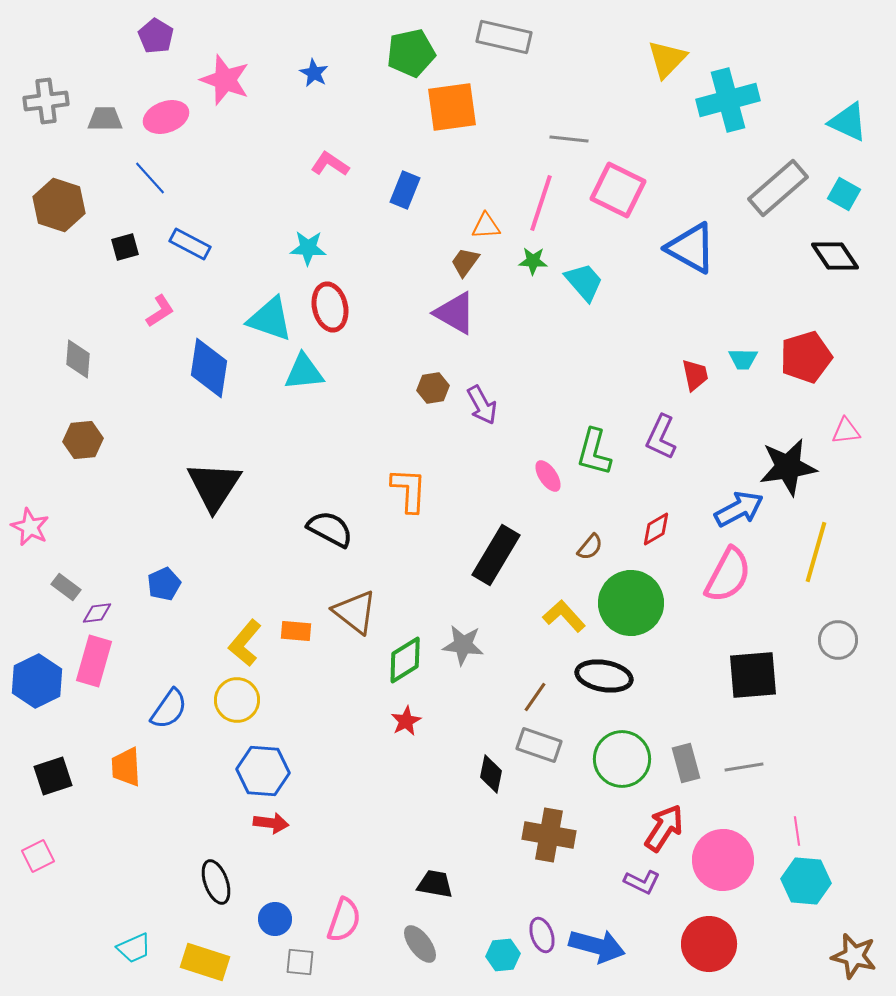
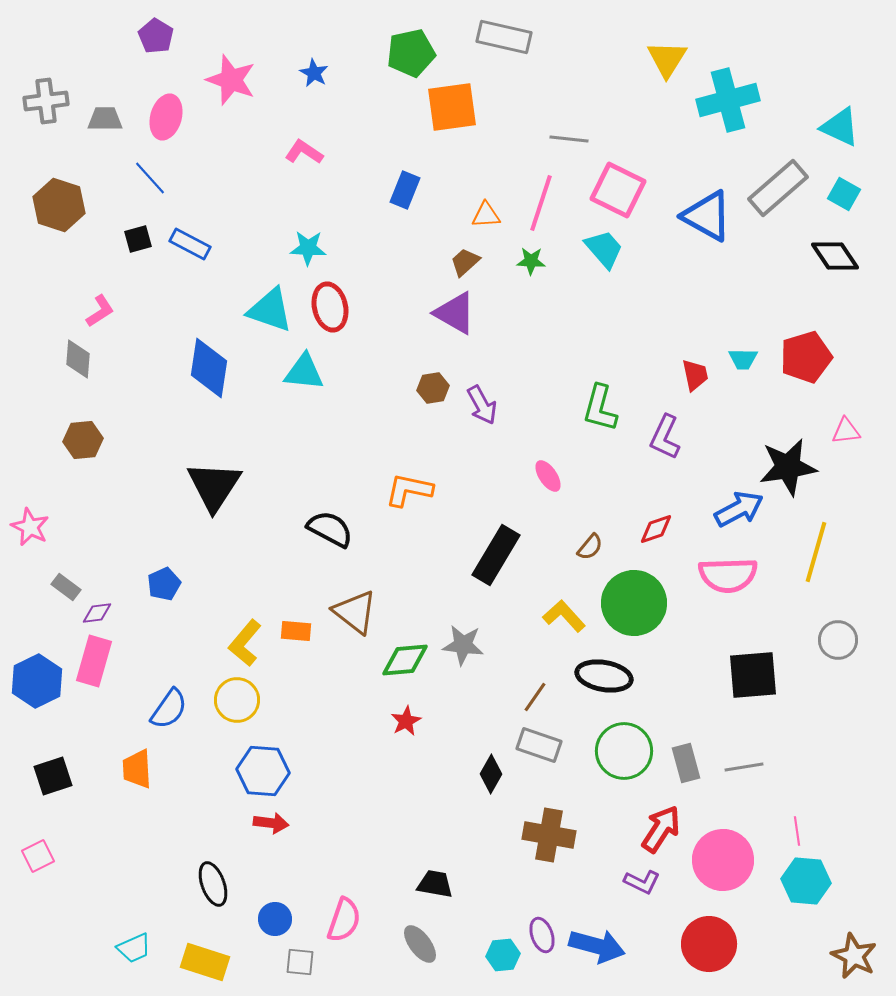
yellow triangle at (667, 59): rotated 12 degrees counterclockwise
pink star at (225, 80): moved 6 px right
pink ellipse at (166, 117): rotated 54 degrees counterclockwise
cyan triangle at (848, 122): moved 8 px left, 5 px down
pink L-shape at (330, 164): moved 26 px left, 12 px up
orange triangle at (486, 226): moved 11 px up
black square at (125, 247): moved 13 px right, 8 px up
blue triangle at (691, 248): moved 16 px right, 32 px up
green star at (533, 261): moved 2 px left
brown trapezoid at (465, 262): rotated 12 degrees clockwise
cyan trapezoid at (584, 282): moved 20 px right, 33 px up
pink L-shape at (160, 311): moved 60 px left
cyan triangle at (270, 319): moved 9 px up
cyan triangle at (304, 372): rotated 12 degrees clockwise
purple L-shape at (661, 437): moved 4 px right
green L-shape at (594, 452): moved 6 px right, 44 px up
orange L-shape at (409, 490): rotated 81 degrees counterclockwise
red diamond at (656, 529): rotated 12 degrees clockwise
pink semicircle at (728, 575): rotated 60 degrees clockwise
green circle at (631, 603): moved 3 px right
green diamond at (405, 660): rotated 27 degrees clockwise
green circle at (622, 759): moved 2 px right, 8 px up
orange trapezoid at (126, 767): moved 11 px right, 2 px down
black diamond at (491, 774): rotated 18 degrees clockwise
red arrow at (664, 828): moved 3 px left, 1 px down
black ellipse at (216, 882): moved 3 px left, 2 px down
brown star at (854, 956): rotated 12 degrees clockwise
